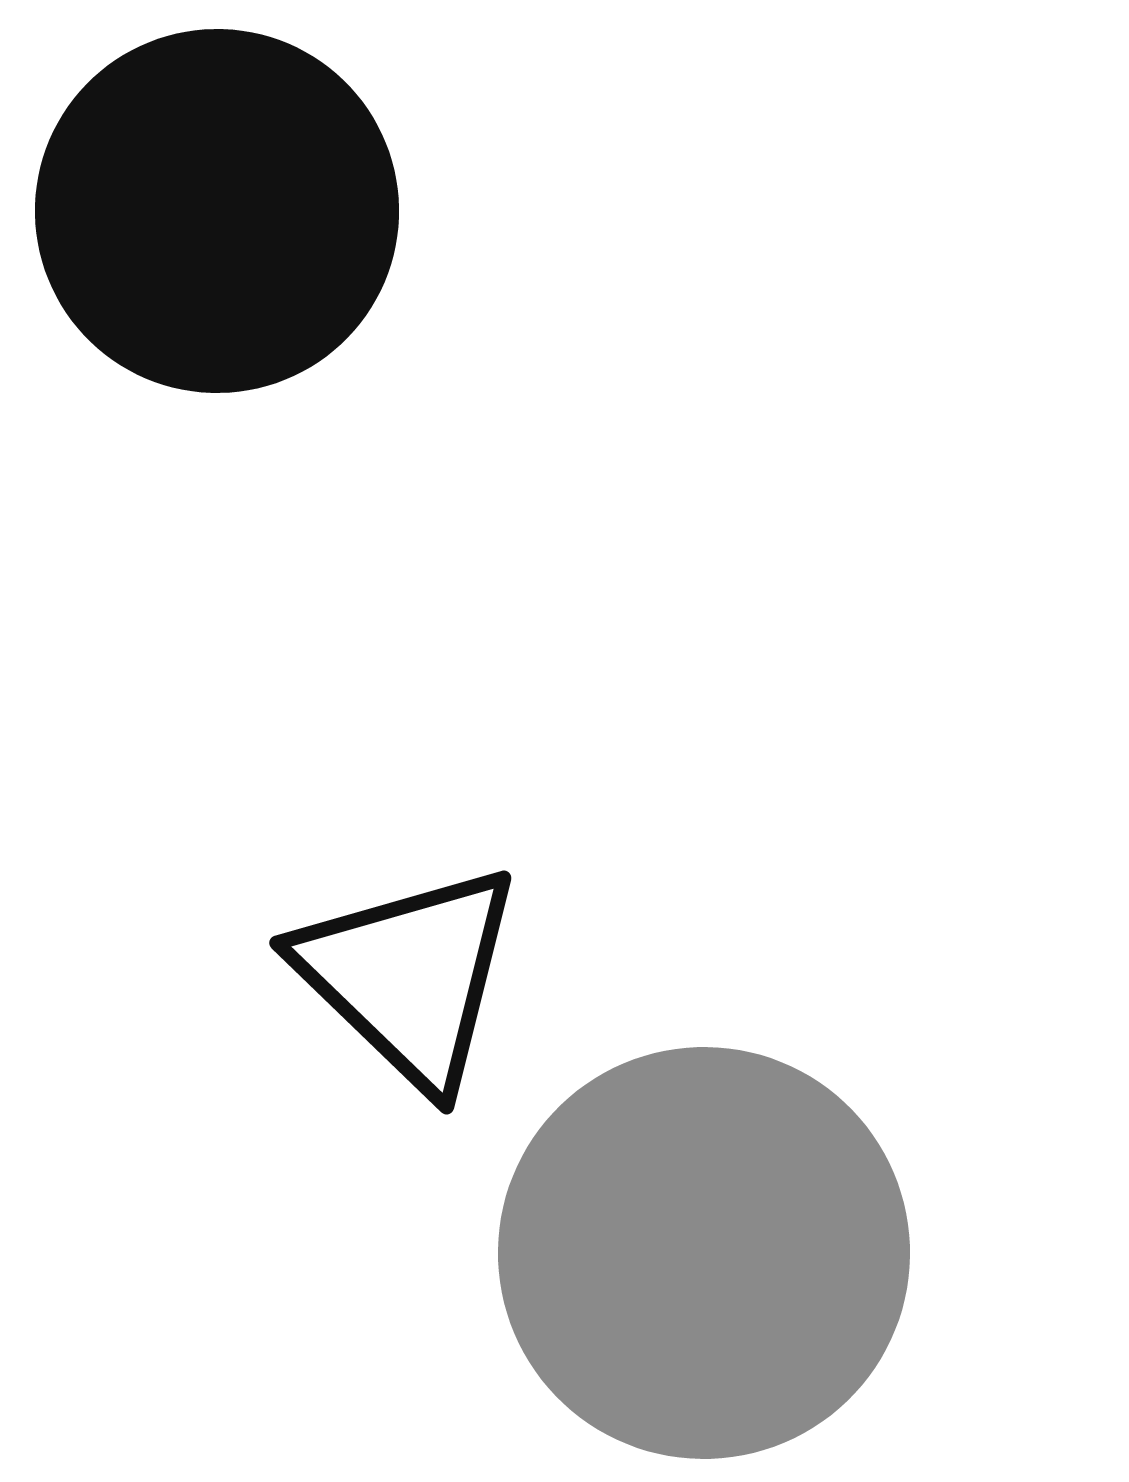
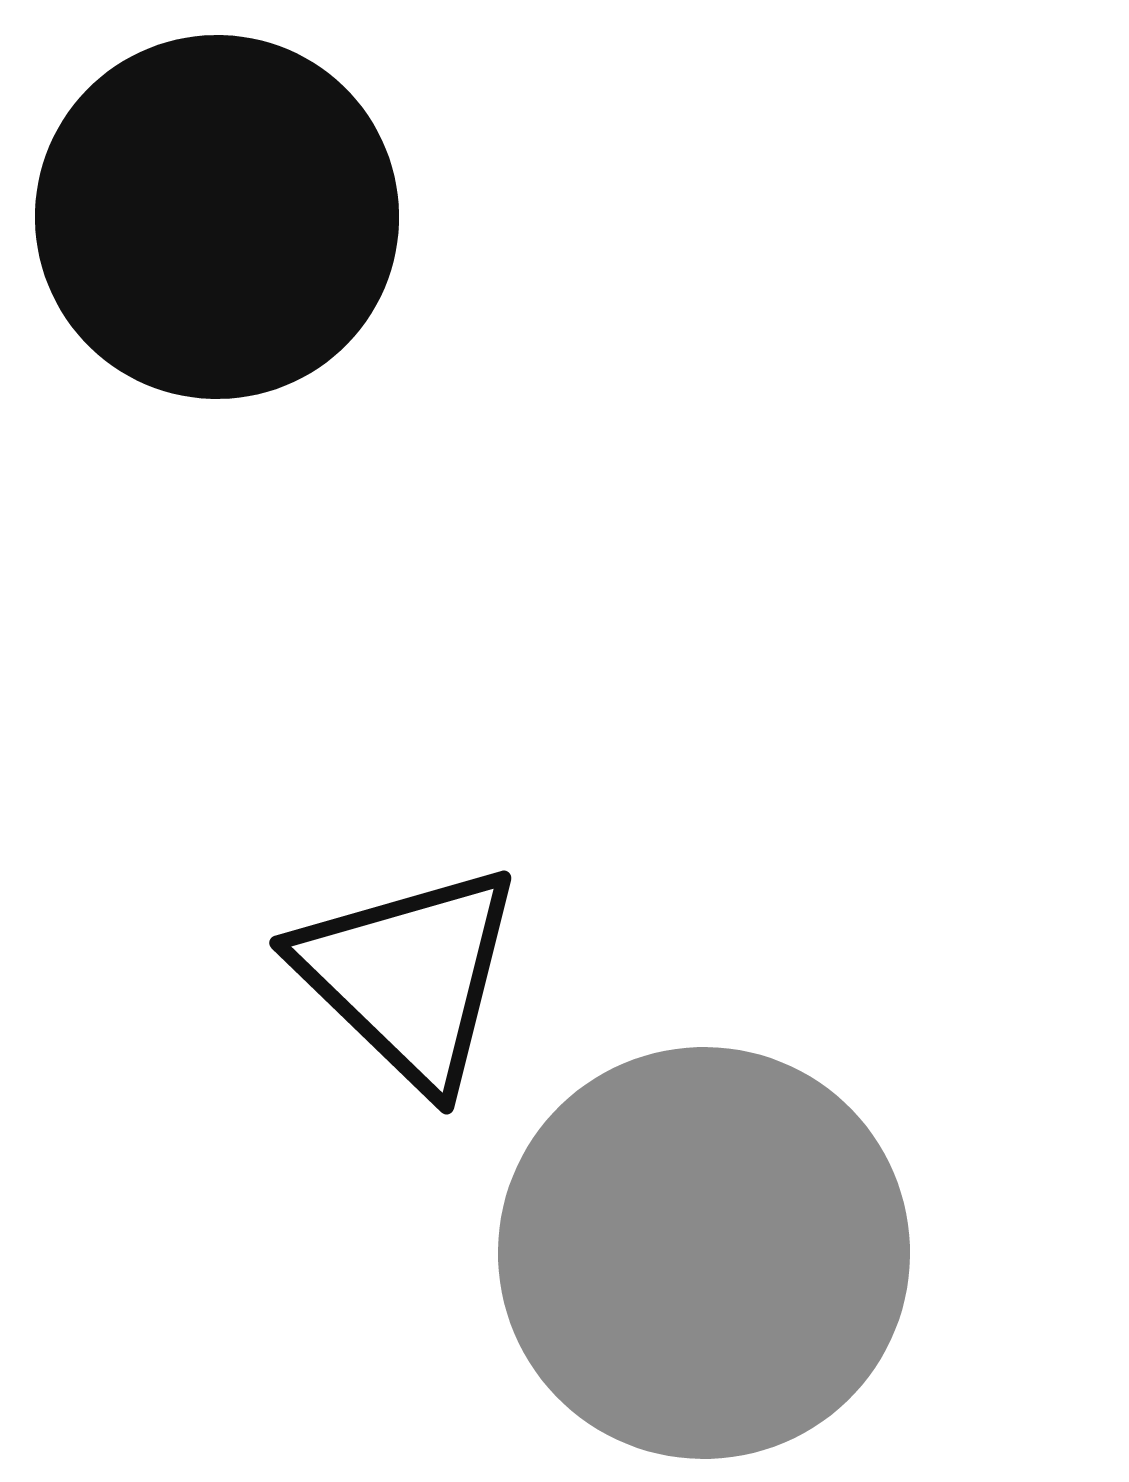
black circle: moved 6 px down
